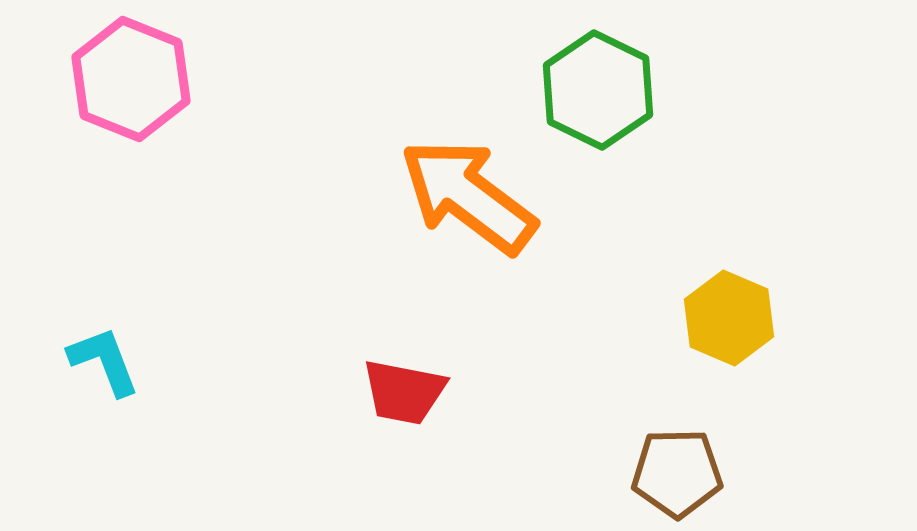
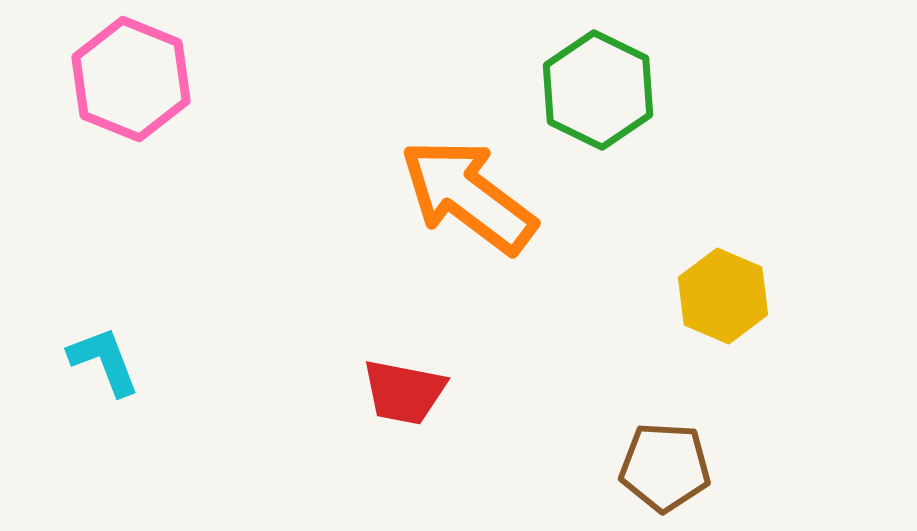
yellow hexagon: moved 6 px left, 22 px up
brown pentagon: moved 12 px left, 6 px up; rotated 4 degrees clockwise
